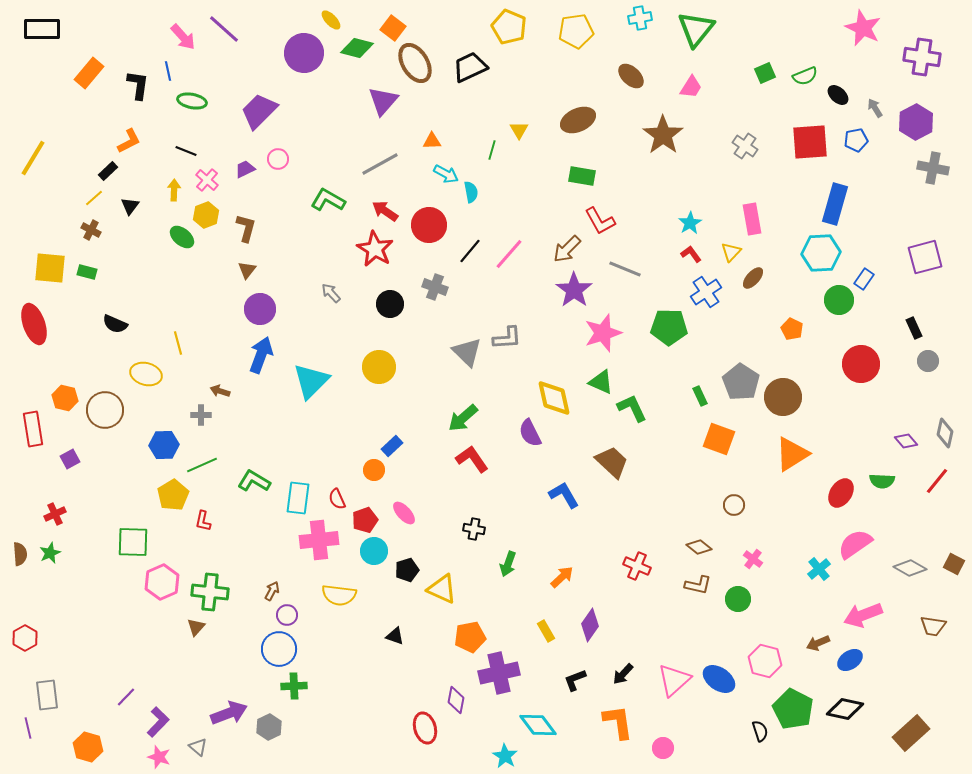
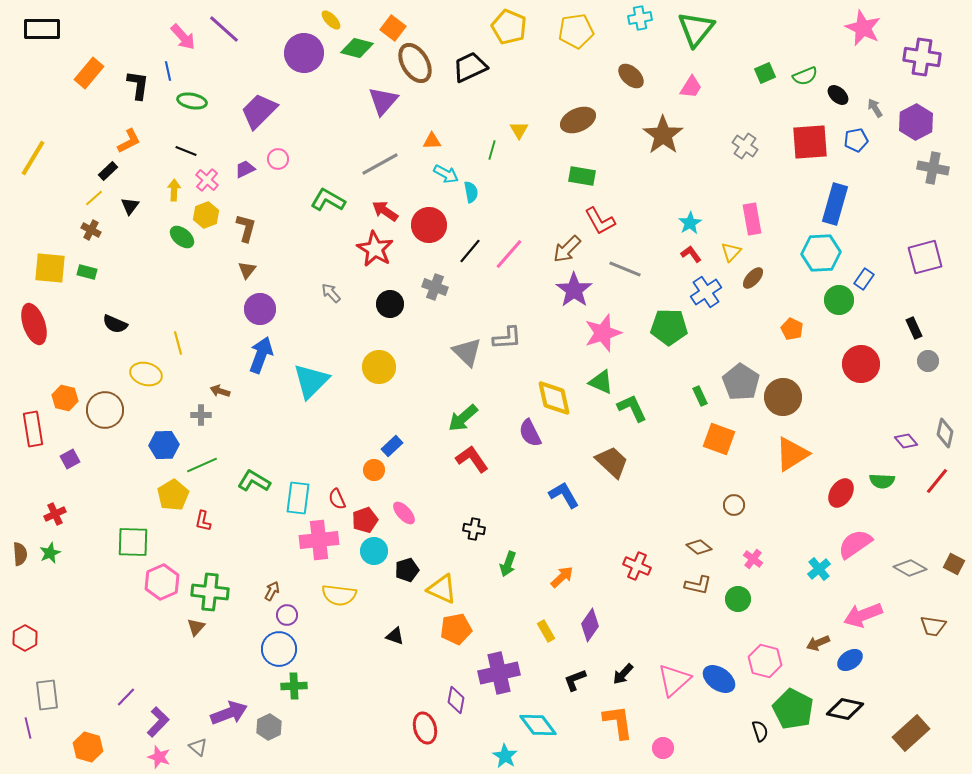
orange pentagon at (470, 637): moved 14 px left, 8 px up
